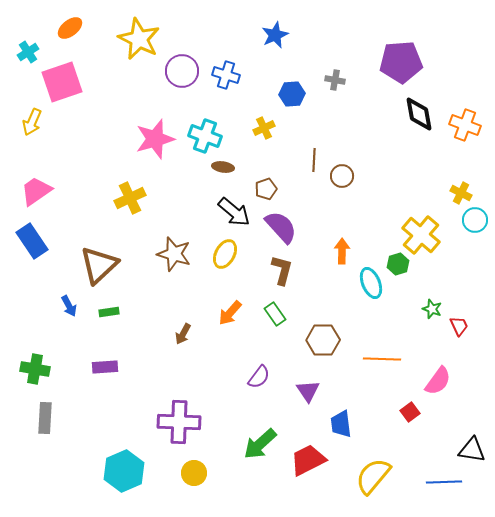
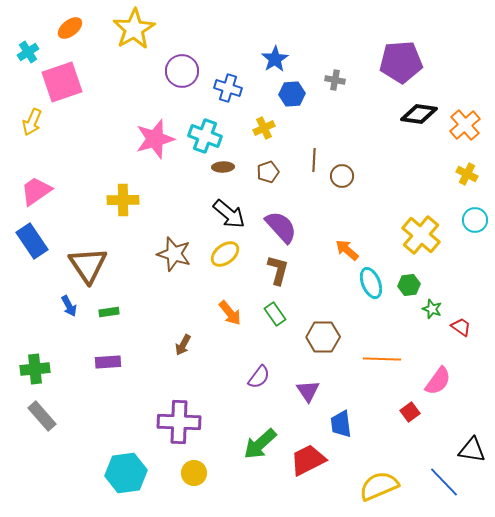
blue star at (275, 35): moved 24 px down; rotated 8 degrees counterclockwise
yellow star at (139, 39): moved 5 px left, 10 px up; rotated 15 degrees clockwise
blue cross at (226, 75): moved 2 px right, 13 px down
black diamond at (419, 114): rotated 72 degrees counterclockwise
orange cross at (465, 125): rotated 28 degrees clockwise
brown ellipse at (223, 167): rotated 10 degrees counterclockwise
brown pentagon at (266, 189): moved 2 px right, 17 px up
yellow cross at (461, 193): moved 6 px right, 19 px up
yellow cross at (130, 198): moved 7 px left, 2 px down; rotated 24 degrees clockwise
black arrow at (234, 212): moved 5 px left, 2 px down
orange arrow at (342, 251): moved 5 px right, 1 px up; rotated 50 degrees counterclockwise
yellow ellipse at (225, 254): rotated 24 degrees clockwise
green hexagon at (398, 264): moved 11 px right, 21 px down; rotated 10 degrees clockwise
brown triangle at (99, 265): moved 11 px left; rotated 21 degrees counterclockwise
brown L-shape at (282, 270): moved 4 px left
orange arrow at (230, 313): rotated 80 degrees counterclockwise
red trapezoid at (459, 326): moved 2 px right, 1 px down; rotated 30 degrees counterclockwise
brown arrow at (183, 334): moved 11 px down
brown hexagon at (323, 340): moved 3 px up
purple rectangle at (105, 367): moved 3 px right, 5 px up
green cross at (35, 369): rotated 16 degrees counterclockwise
gray rectangle at (45, 418): moved 3 px left, 2 px up; rotated 44 degrees counterclockwise
cyan hexagon at (124, 471): moved 2 px right, 2 px down; rotated 15 degrees clockwise
yellow semicircle at (373, 476): moved 6 px right, 10 px down; rotated 27 degrees clockwise
blue line at (444, 482): rotated 48 degrees clockwise
